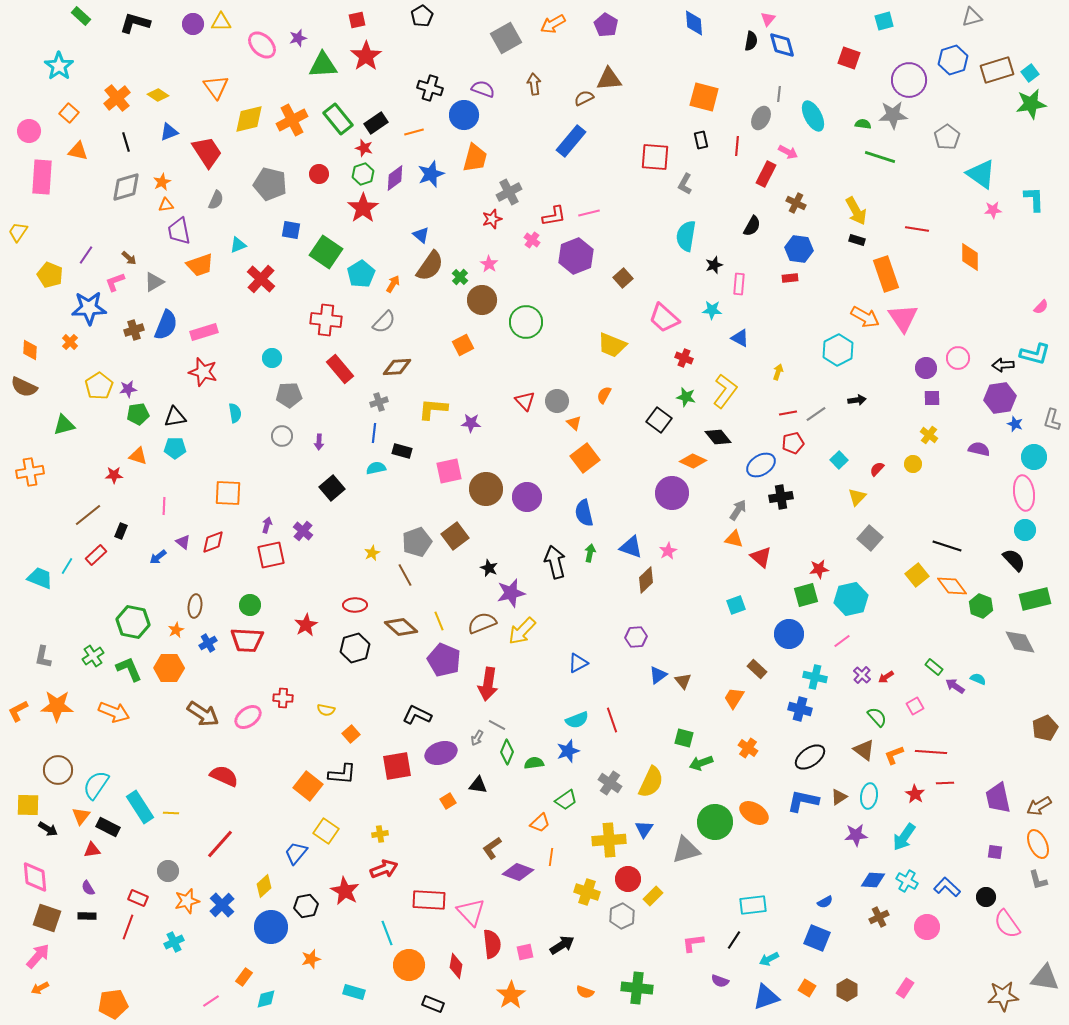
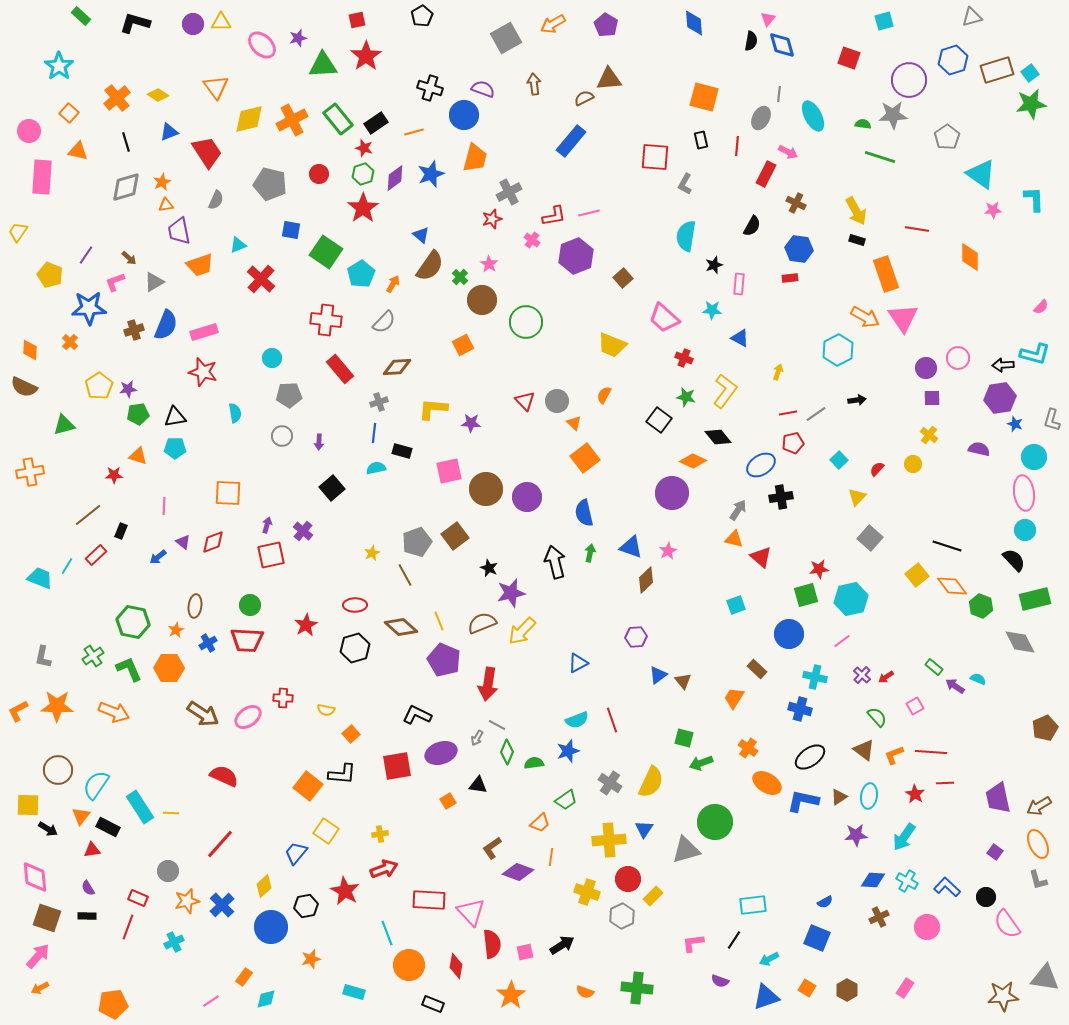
orange ellipse at (754, 813): moved 13 px right, 30 px up
purple square at (995, 852): rotated 28 degrees clockwise
